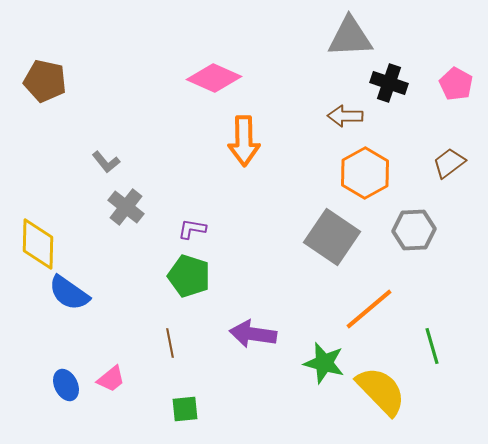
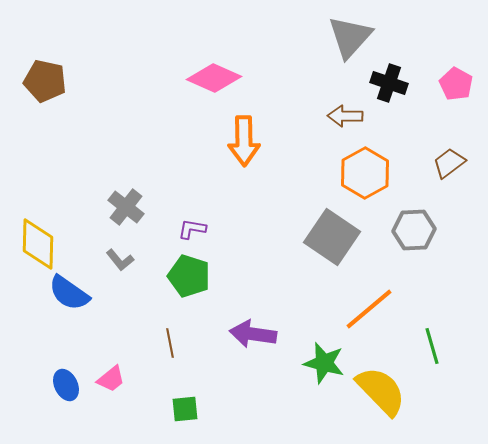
gray triangle: rotated 45 degrees counterclockwise
gray L-shape: moved 14 px right, 98 px down
